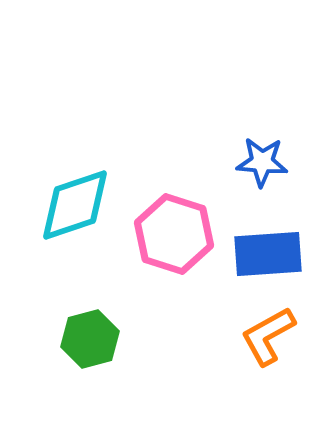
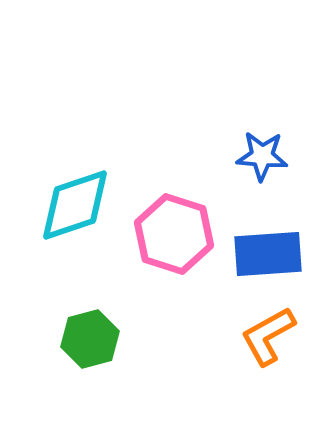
blue star: moved 6 px up
